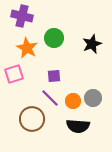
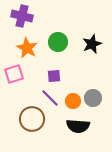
green circle: moved 4 px right, 4 px down
